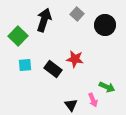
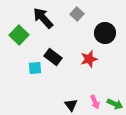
black arrow: moved 1 px left, 2 px up; rotated 60 degrees counterclockwise
black circle: moved 8 px down
green square: moved 1 px right, 1 px up
red star: moved 14 px right; rotated 24 degrees counterclockwise
cyan square: moved 10 px right, 3 px down
black rectangle: moved 12 px up
green arrow: moved 8 px right, 17 px down
pink arrow: moved 2 px right, 2 px down
